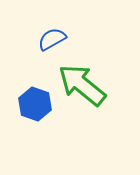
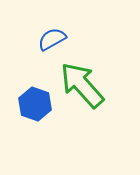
green arrow: rotated 9 degrees clockwise
